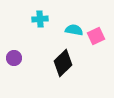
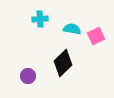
cyan semicircle: moved 2 px left, 1 px up
purple circle: moved 14 px right, 18 px down
